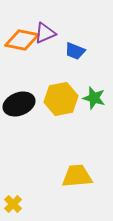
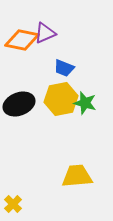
blue trapezoid: moved 11 px left, 17 px down
green star: moved 9 px left, 5 px down
